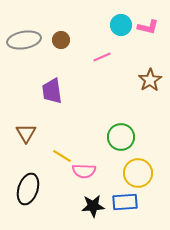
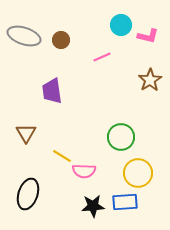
pink L-shape: moved 9 px down
gray ellipse: moved 4 px up; rotated 28 degrees clockwise
black ellipse: moved 5 px down
